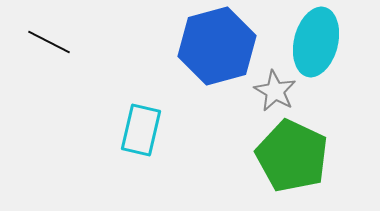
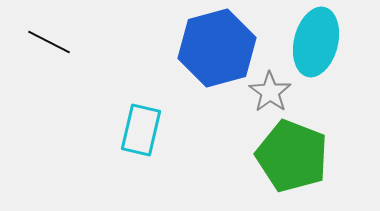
blue hexagon: moved 2 px down
gray star: moved 5 px left, 1 px down; rotated 6 degrees clockwise
green pentagon: rotated 4 degrees counterclockwise
